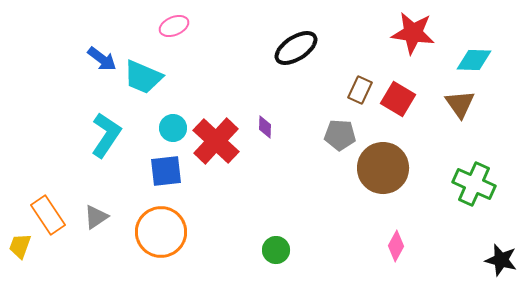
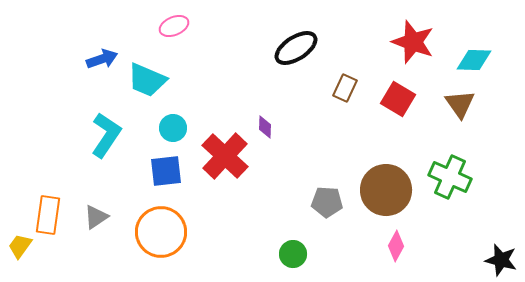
red star: moved 9 px down; rotated 12 degrees clockwise
blue arrow: rotated 56 degrees counterclockwise
cyan trapezoid: moved 4 px right, 3 px down
brown rectangle: moved 15 px left, 2 px up
gray pentagon: moved 13 px left, 67 px down
red cross: moved 9 px right, 15 px down
brown circle: moved 3 px right, 22 px down
green cross: moved 24 px left, 7 px up
orange rectangle: rotated 42 degrees clockwise
yellow trapezoid: rotated 16 degrees clockwise
green circle: moved 17 px right, 4 px down
